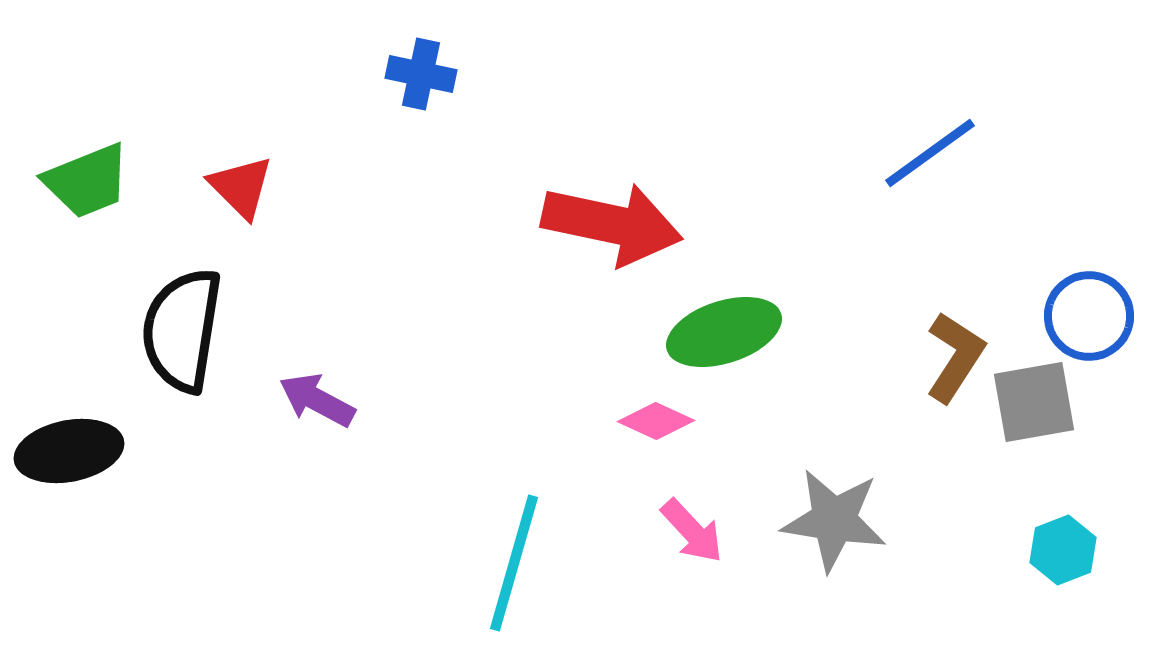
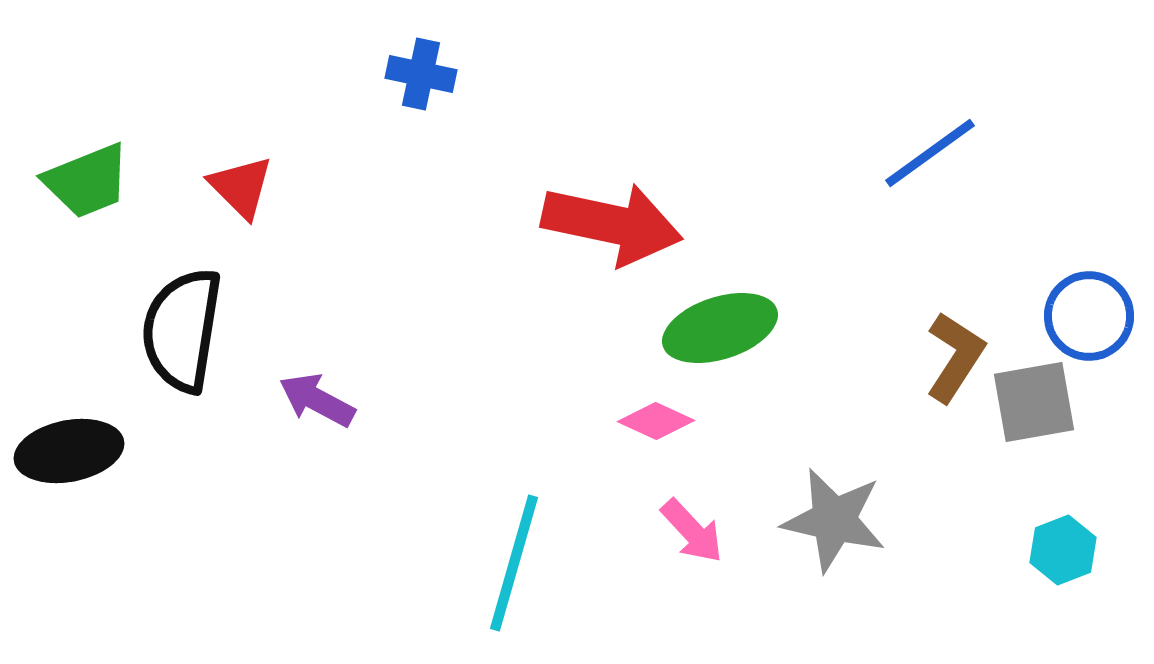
green ellipse: moved 4 px left, 4 px up
gray star: rotated 4 degrees clockwise
